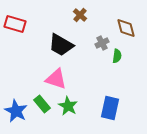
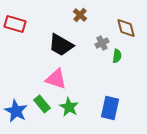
green star: moved 1 px right, 1 px down
